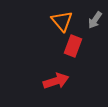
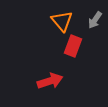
red arrow: moved 6 px left
